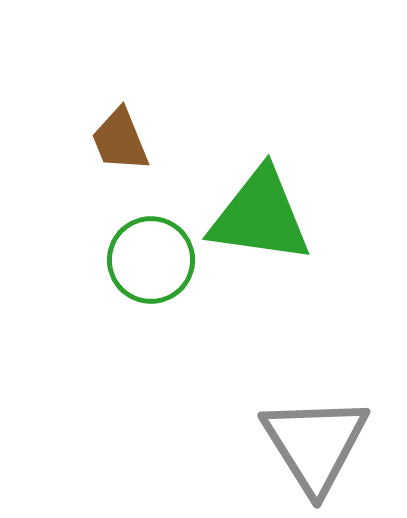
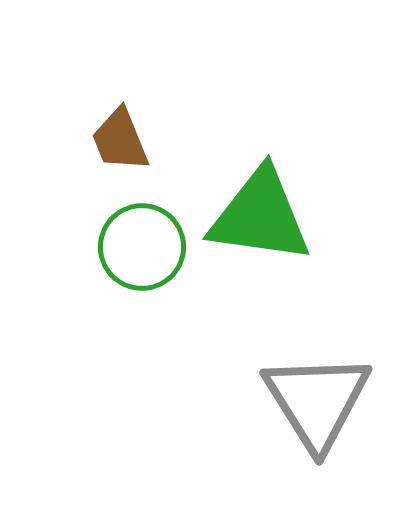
green circle: moved 9 px left, 13 px up
gray triangle: moved 2 px right, 43 px up
